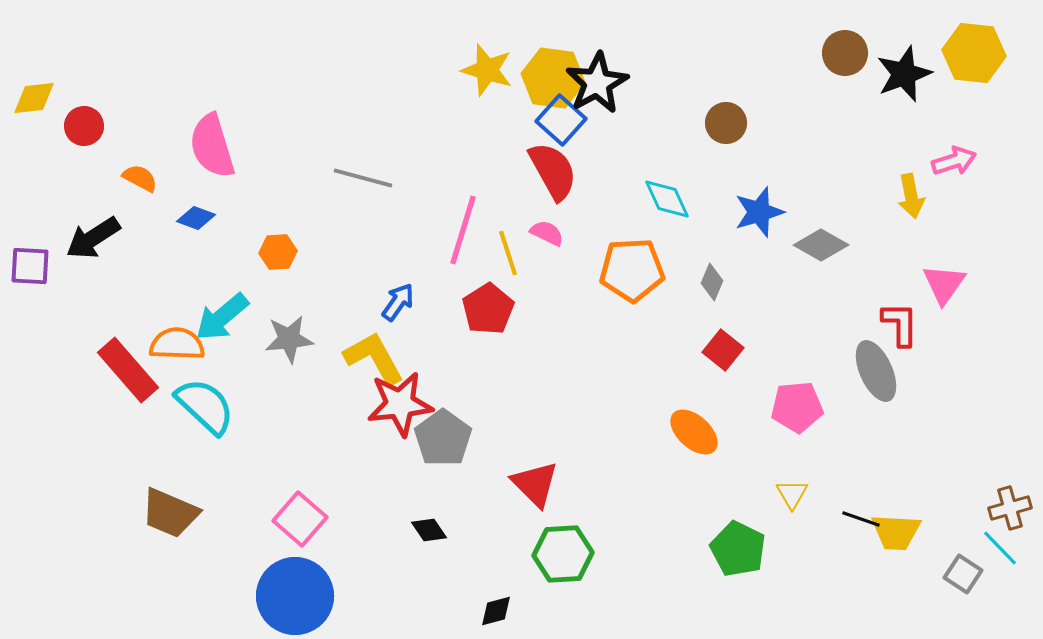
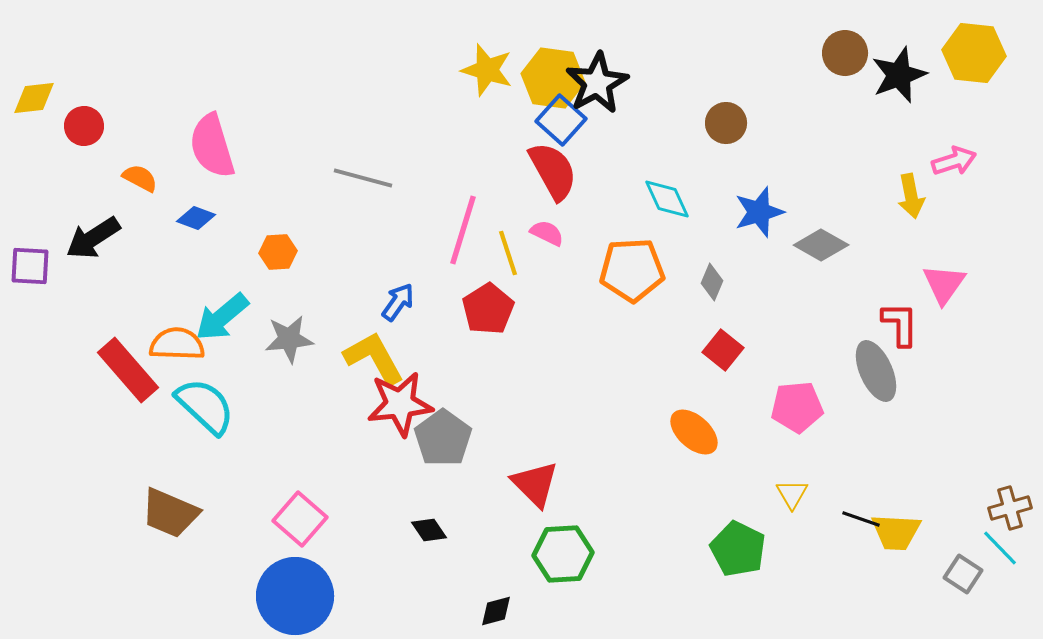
black star at (904, 74): moved 5 px left, 1 px down
